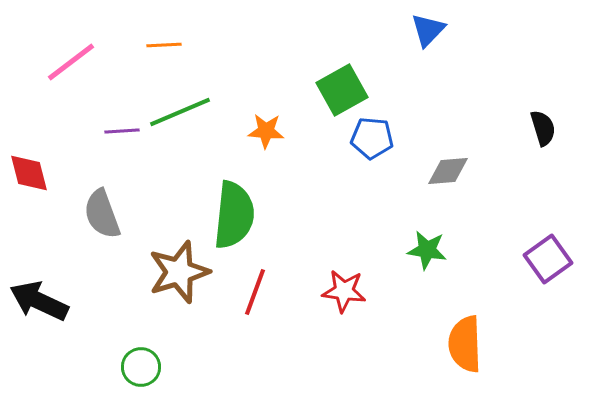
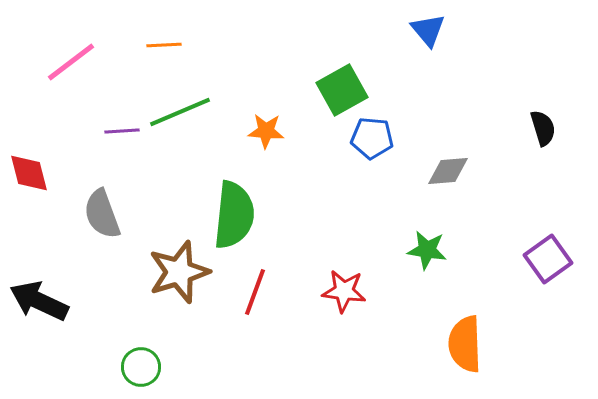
blue triangle: rotated 24 degrees counterclockwise
